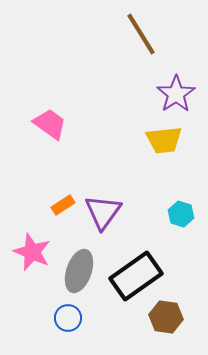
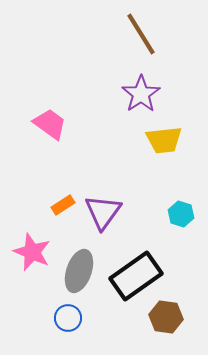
purple star: moved 35 px left
